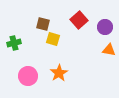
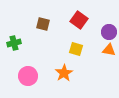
red square: rotated 12 degrees counterclockwise
purple circle: moved 4 px right, 5 px down
yellow square: moved 23 px right, 10 px down
orange star: moved 5 px right
